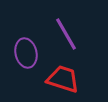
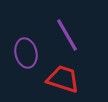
purple line: moved 1 px right, 1 px down
